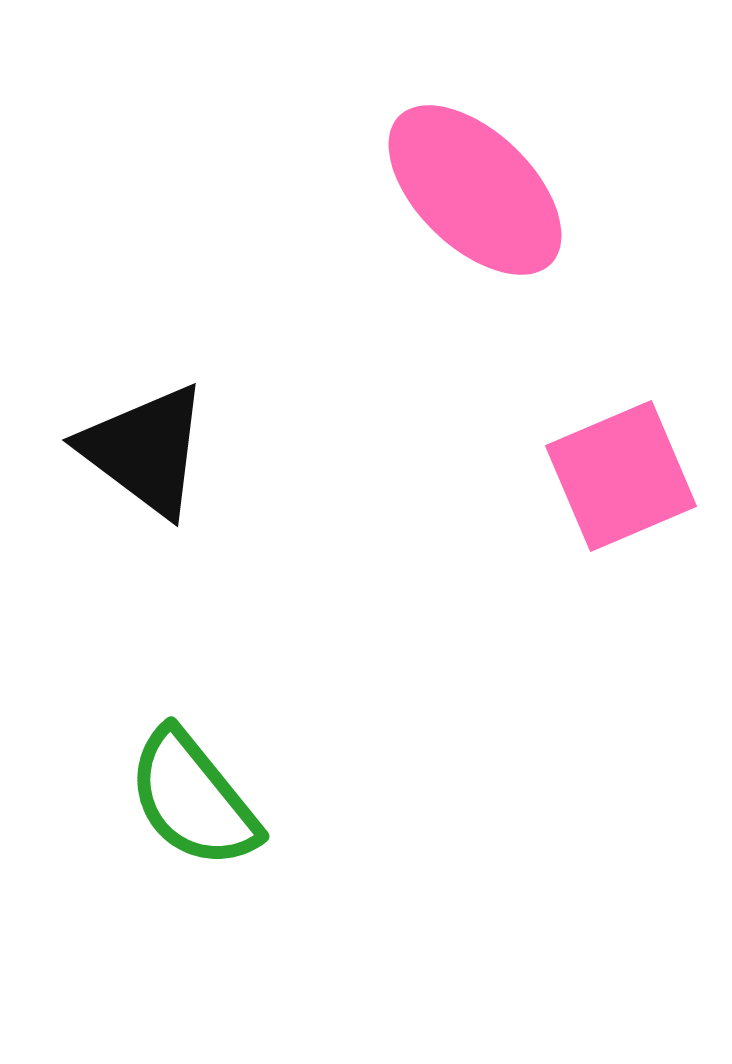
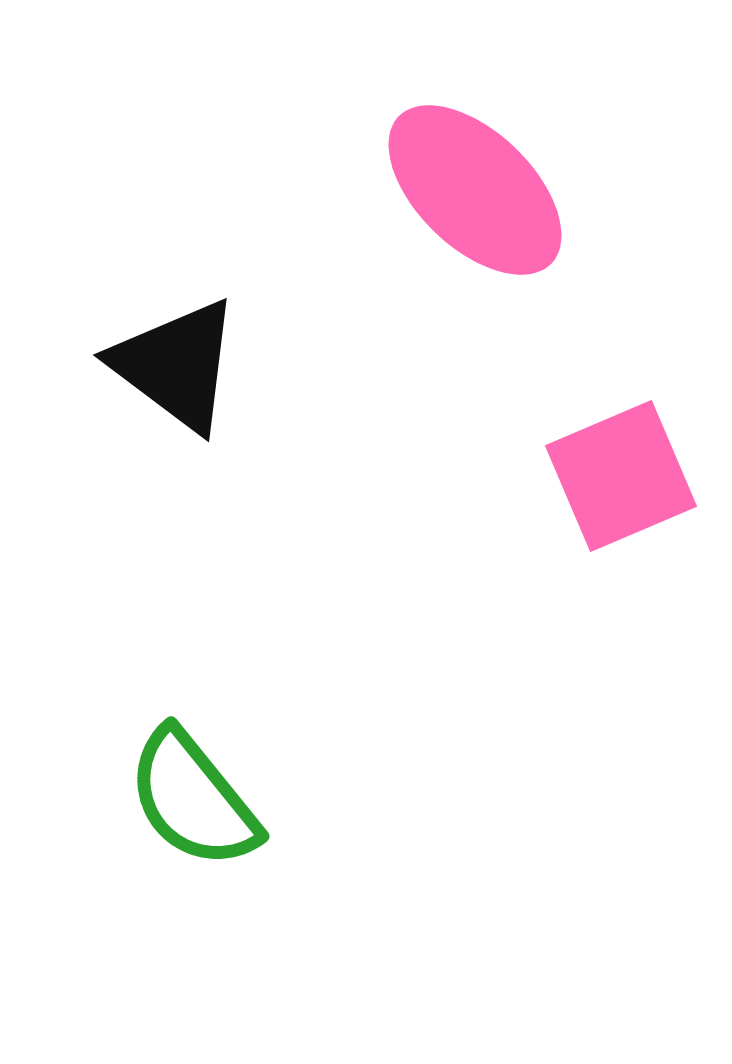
black triangle: moved 31 px right, 85 px up
